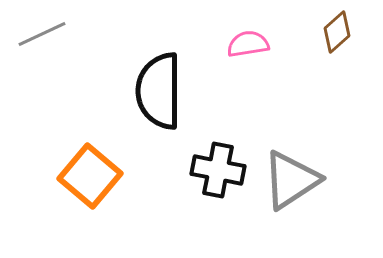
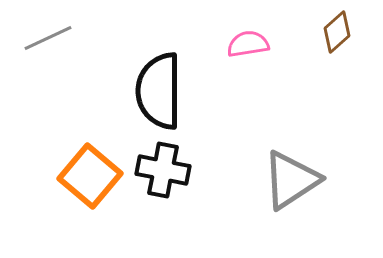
gray line: moved 6 px right, 4 px down
black cross: moved 55 px left
